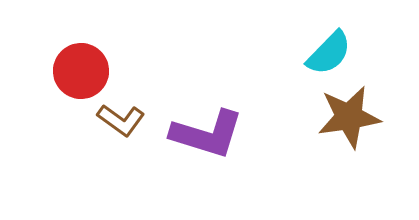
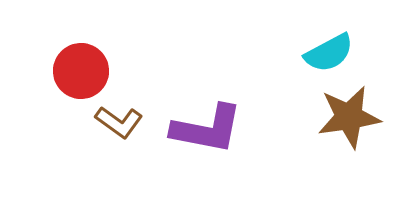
cyan semicircle: rotated 18 degrees clockwise
brown L-shape: moved 2 px left, 2 px down
purple L-shape: moved 5 px up; rotated 6 degrees counterclockwise
